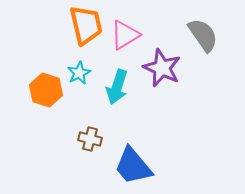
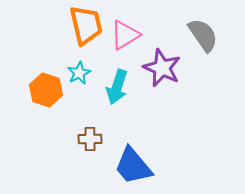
brown cross: rotated 15 degrees counterclockwise
